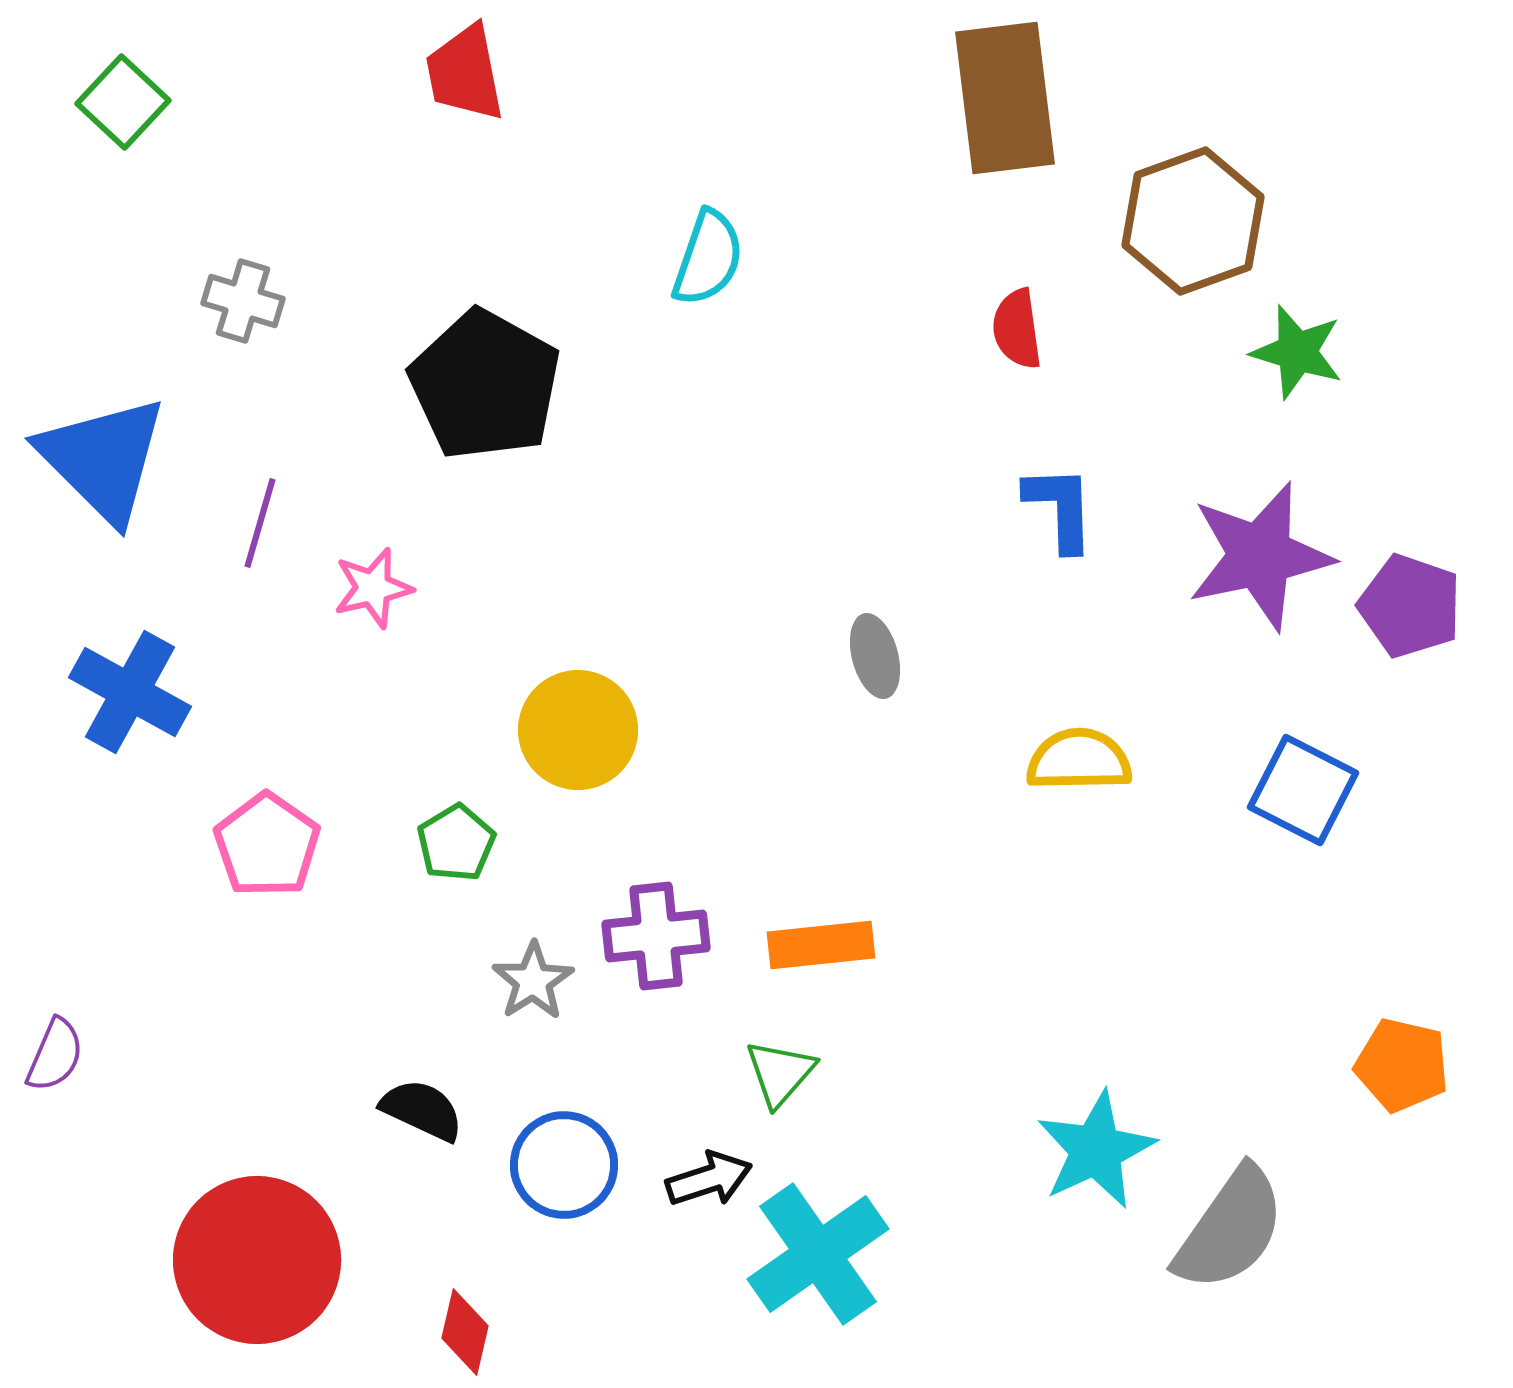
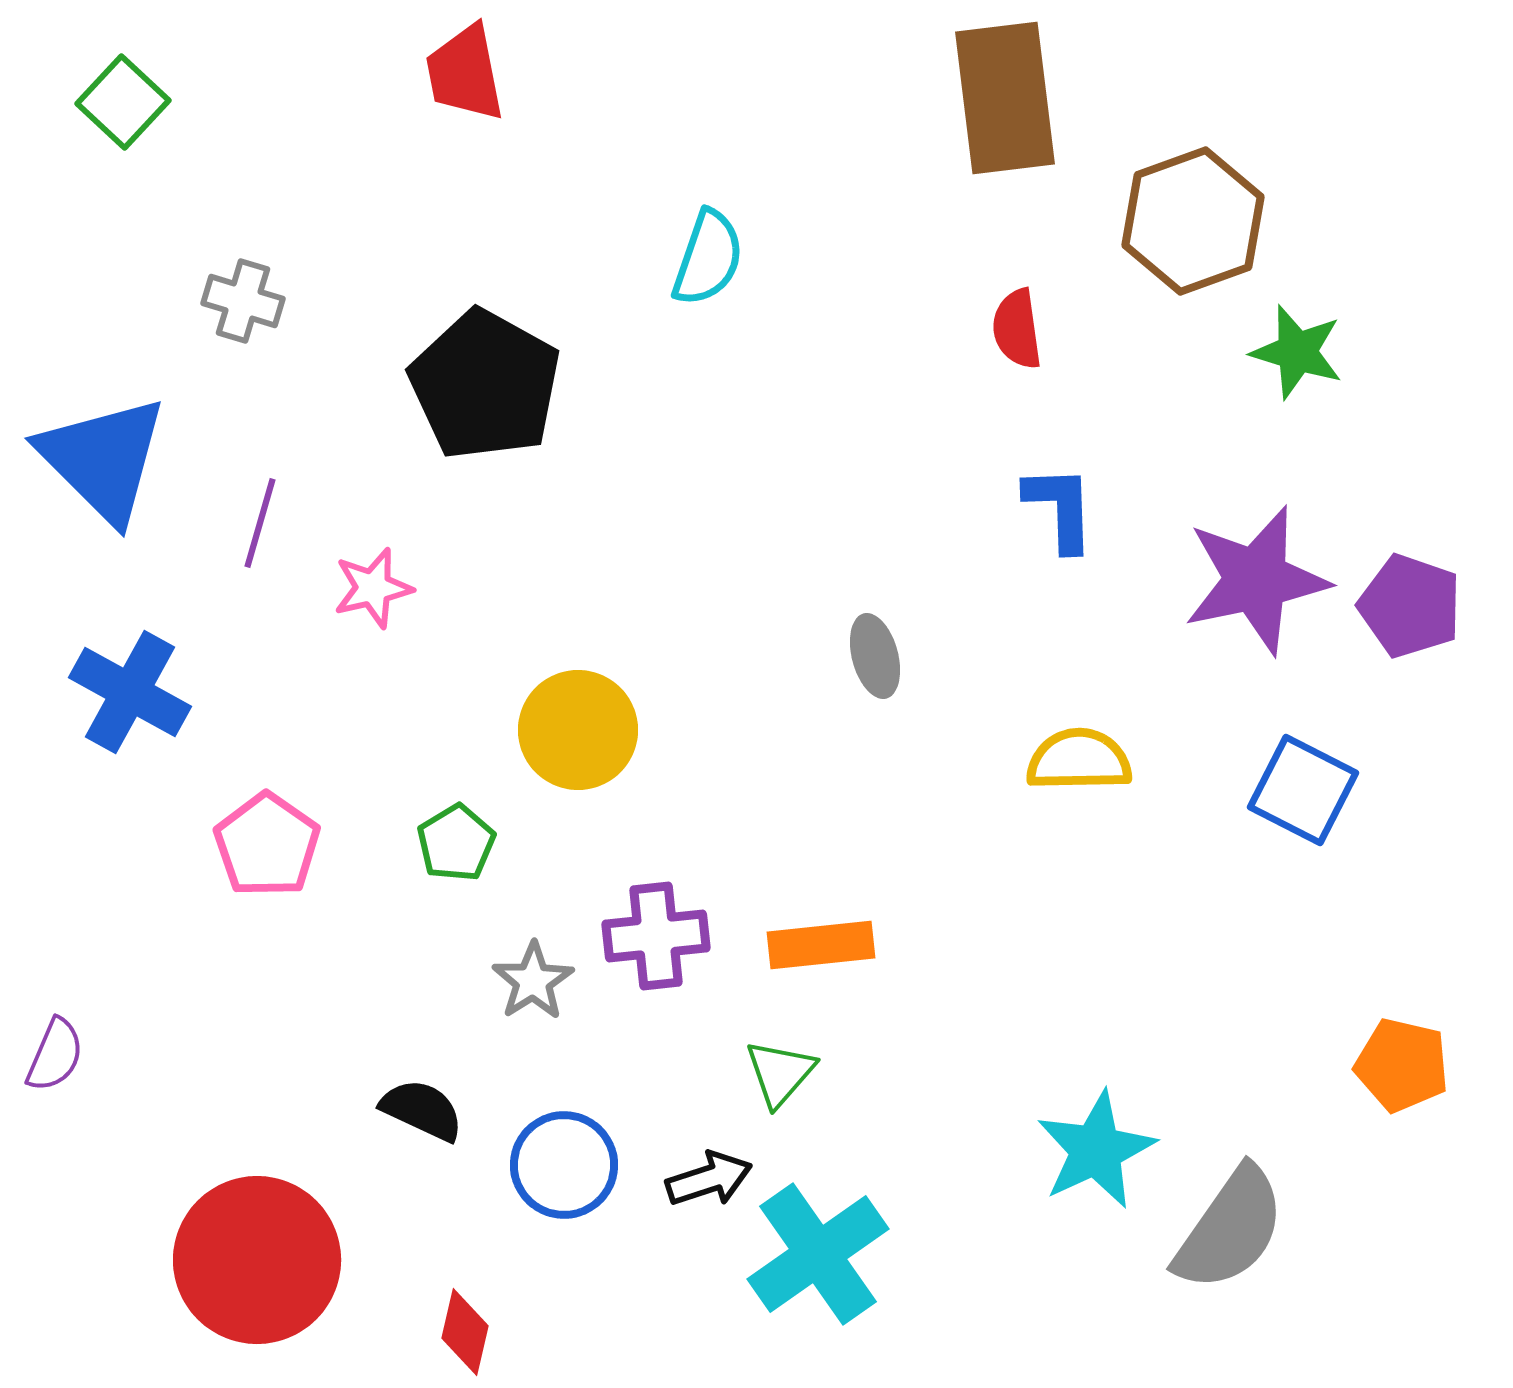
purple star: moved 4 px left, 24 px down
